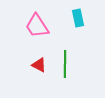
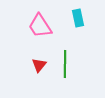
pink trapezoid: moved 3 px right
red triangle: rotated 42 degrees clockwise
